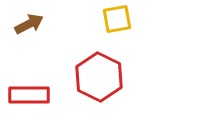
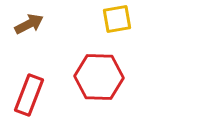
red hexagon: rotated 24 degrees counterclockwise
red rectangle: rotated 69 degrees counterclockwise
